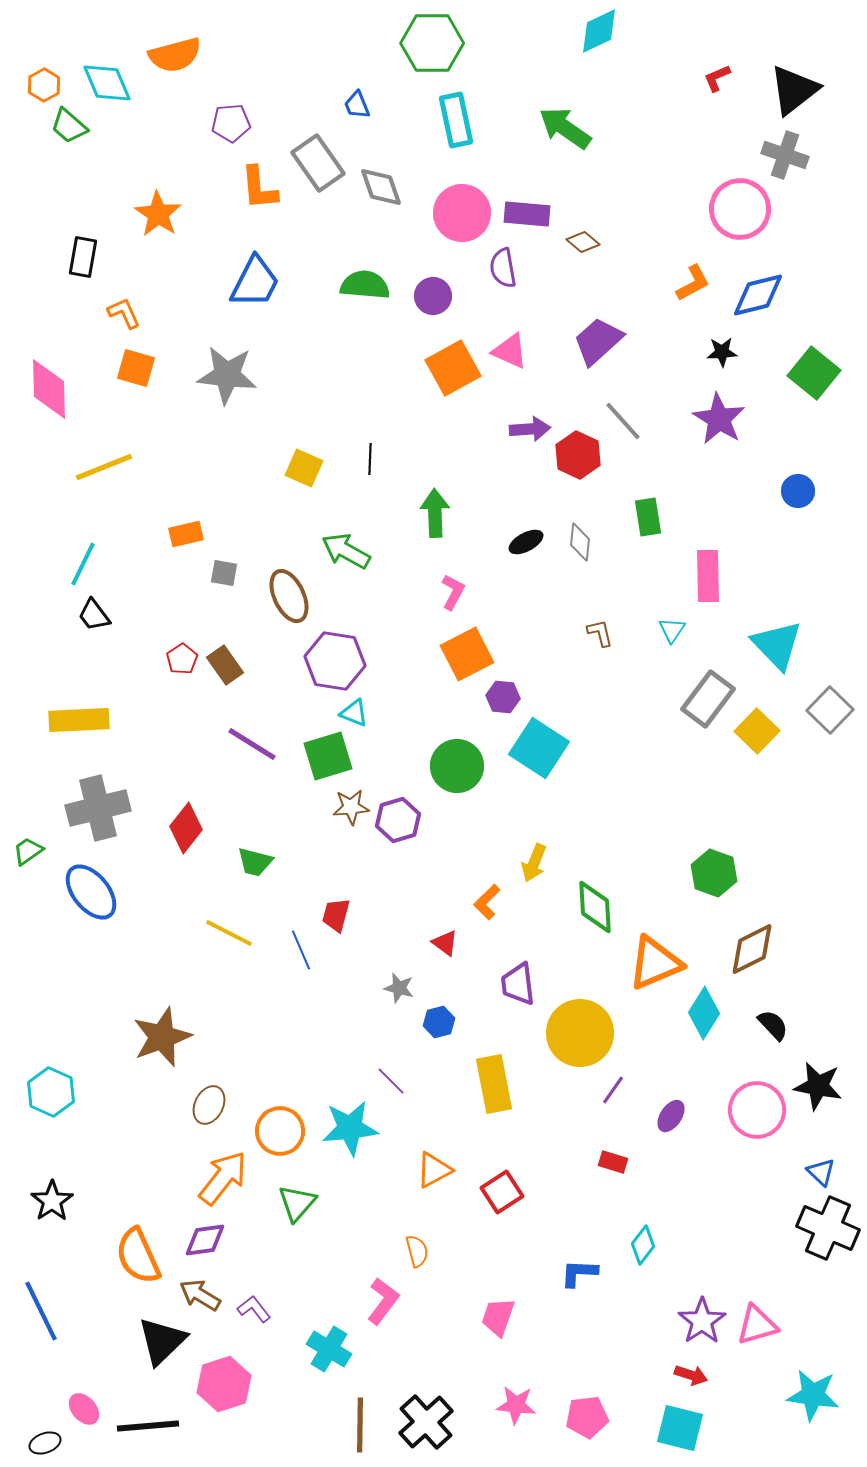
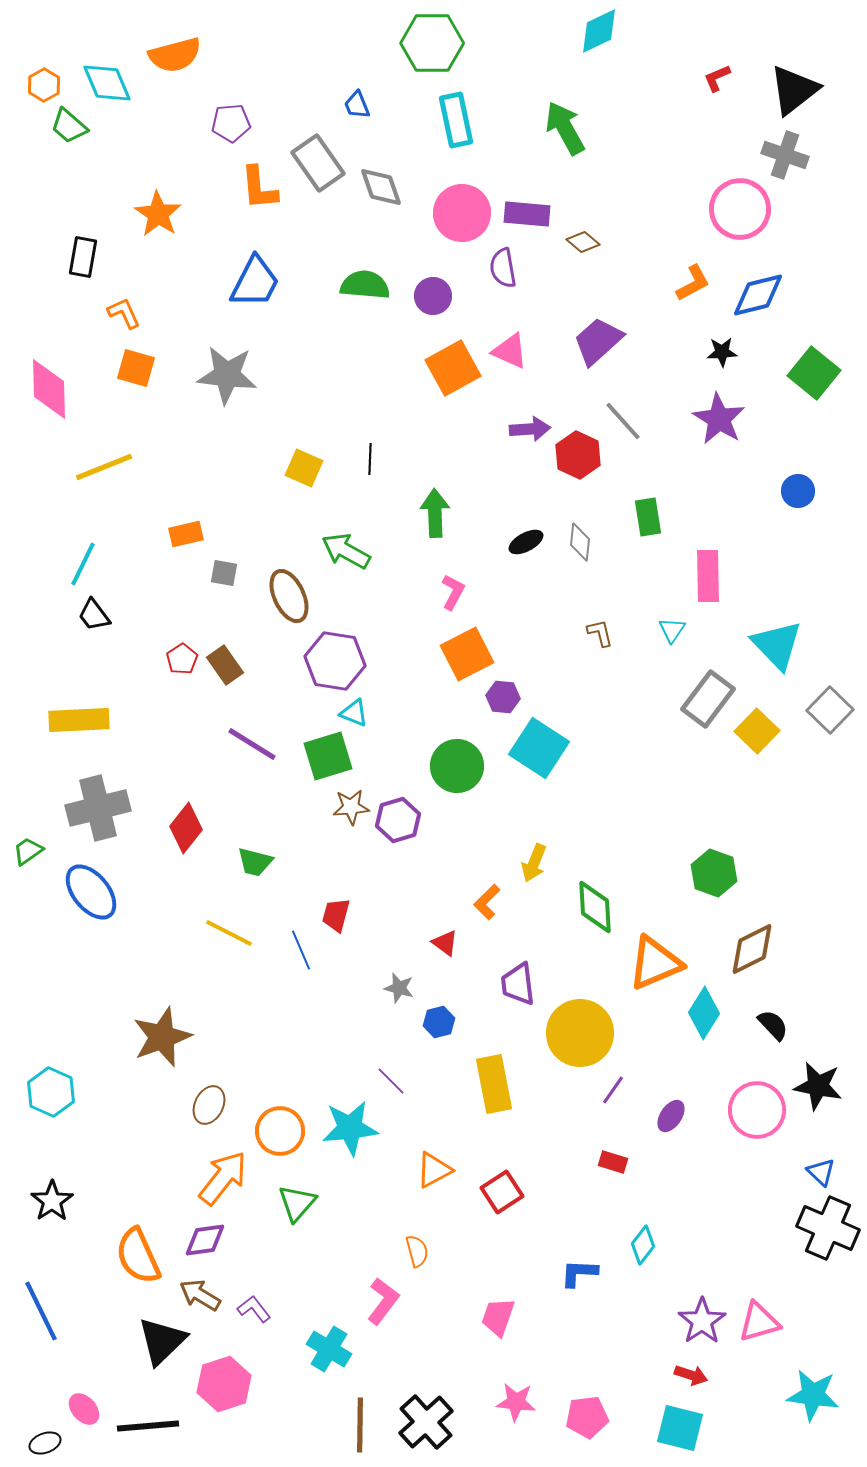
green arrow at (565, 128): rotated 26 degrees clockwise
pink triangle at (757, 1325): moved 2 px right, 3 px up
pink star at (516, 1405): moved 3 px up
